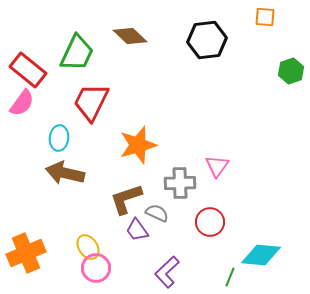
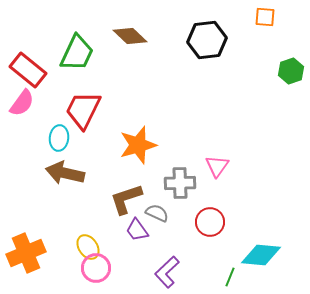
red trapezoid: moved 8 px left, 8 px down
